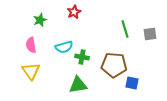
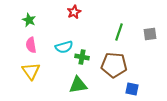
green star: moved 11 px left; rotated 24 degrees counterclockwise
green line: moved 6 px left, 3 px down; rotated 36 degrees clockwise
blue square: moved 6 px down
